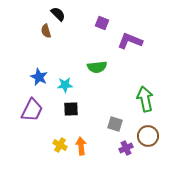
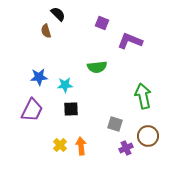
blue star: rotated 30 degrees counterclockwise
green arrow: moved 2 px left, 3 px up
yellow cross: rotated 16 degrees clockwise
